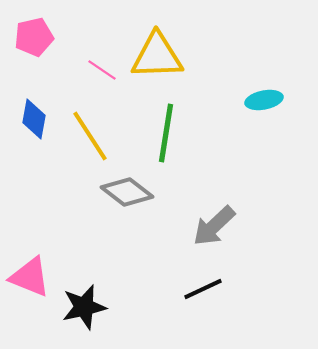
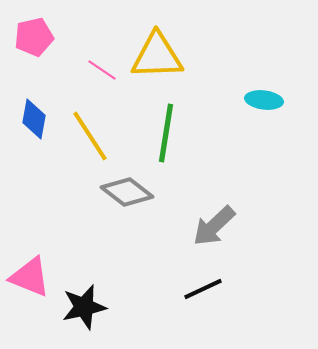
cyan ellipse: rotated 18 degrees clockwise
